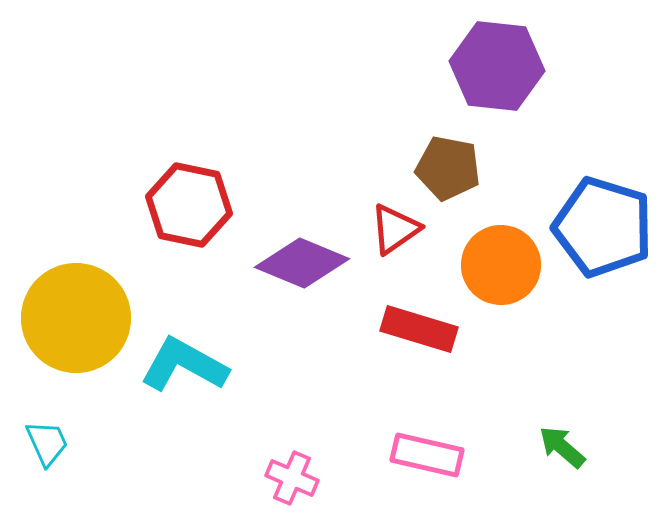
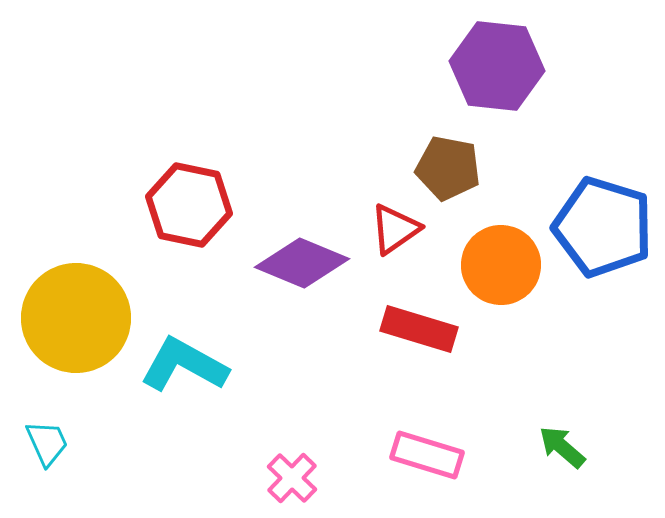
pink rectangle: rotated 4 degrees clockwise
pink cross: rotated 21 degrees clockwise
